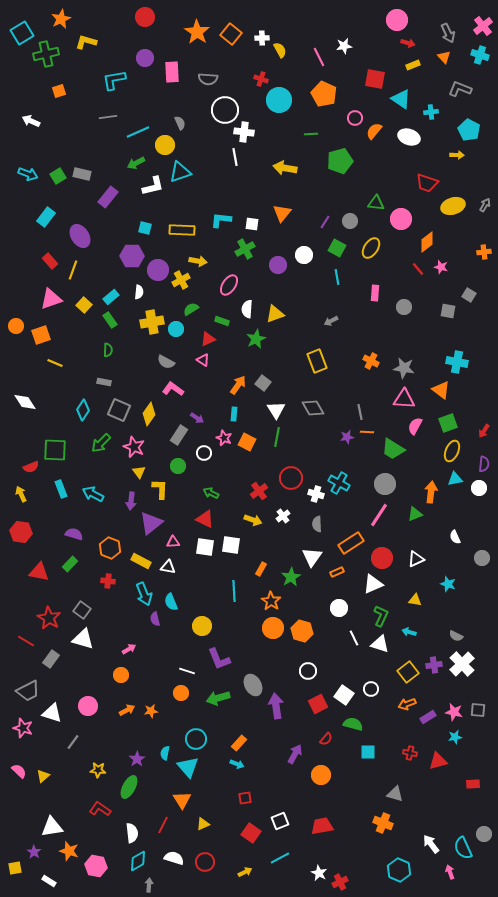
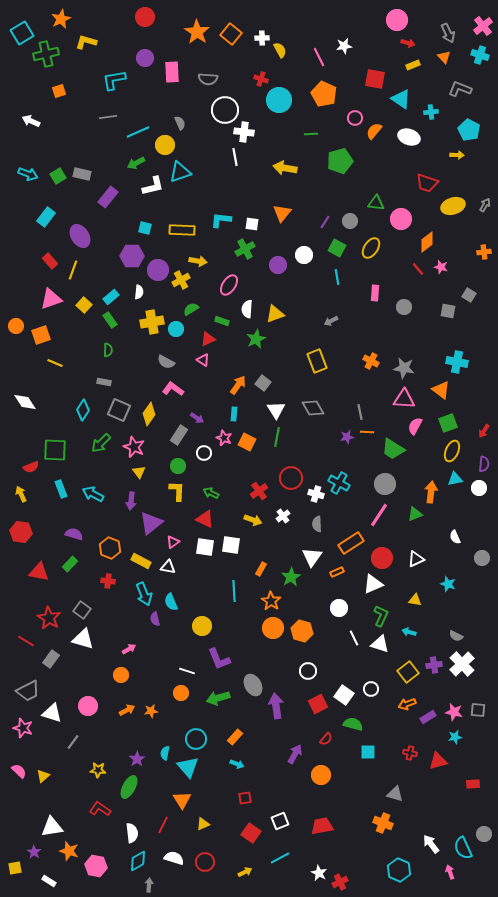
yellow L-shape at (160, 489): moved 17 px right, 2 px down
pink triangle at (173, 542): rotated 32 degrees counterclockwise
orange rectangle at (239, 743): moved 4 px left, 6 px up
